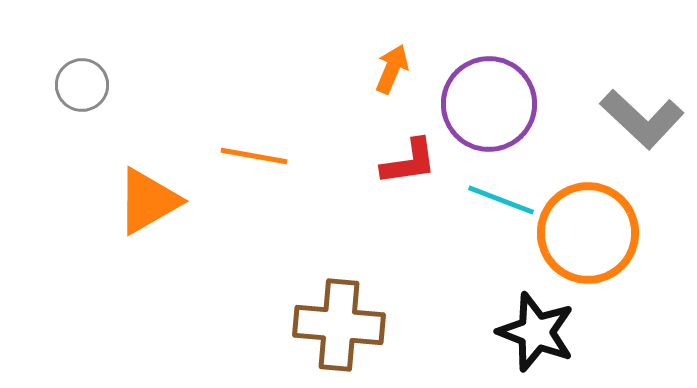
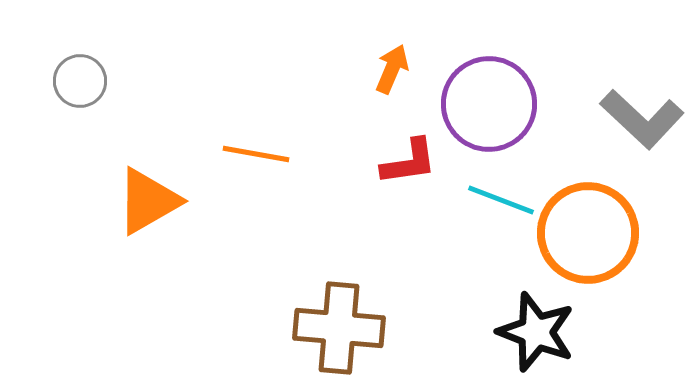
gray circle: moved 2 px left, 4 px up
orange line: moved 2 px right, 2 px up
brown cross: moved 3 px down
